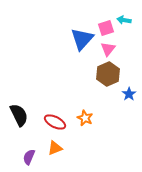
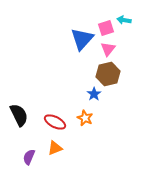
brown hexagon: rotated 10 degrees clockwise
blue star: moved 35 px left
